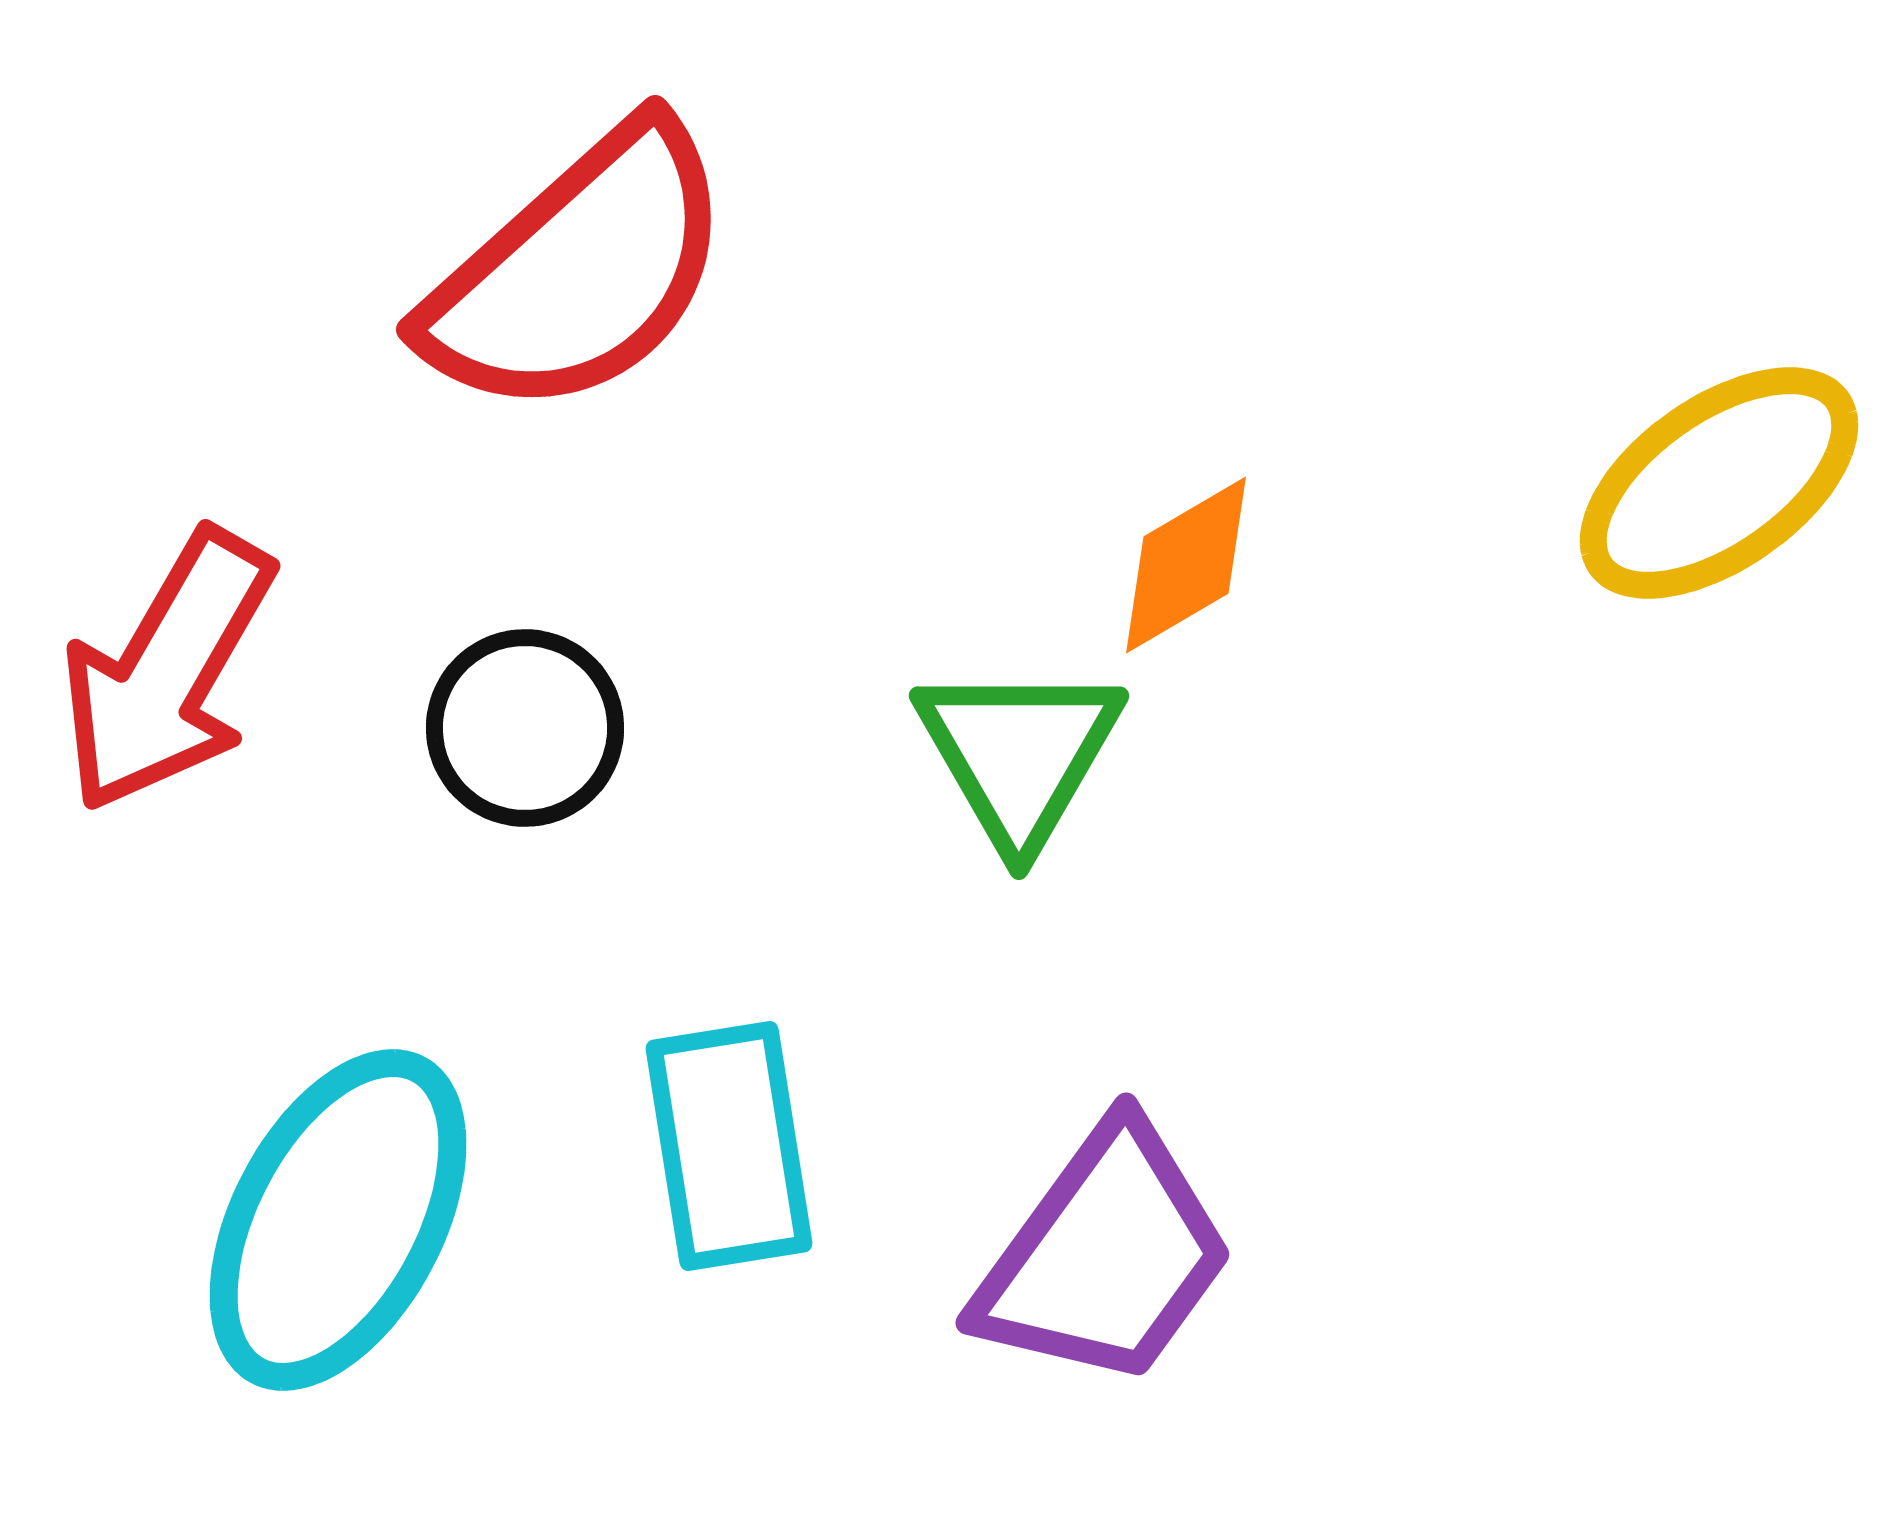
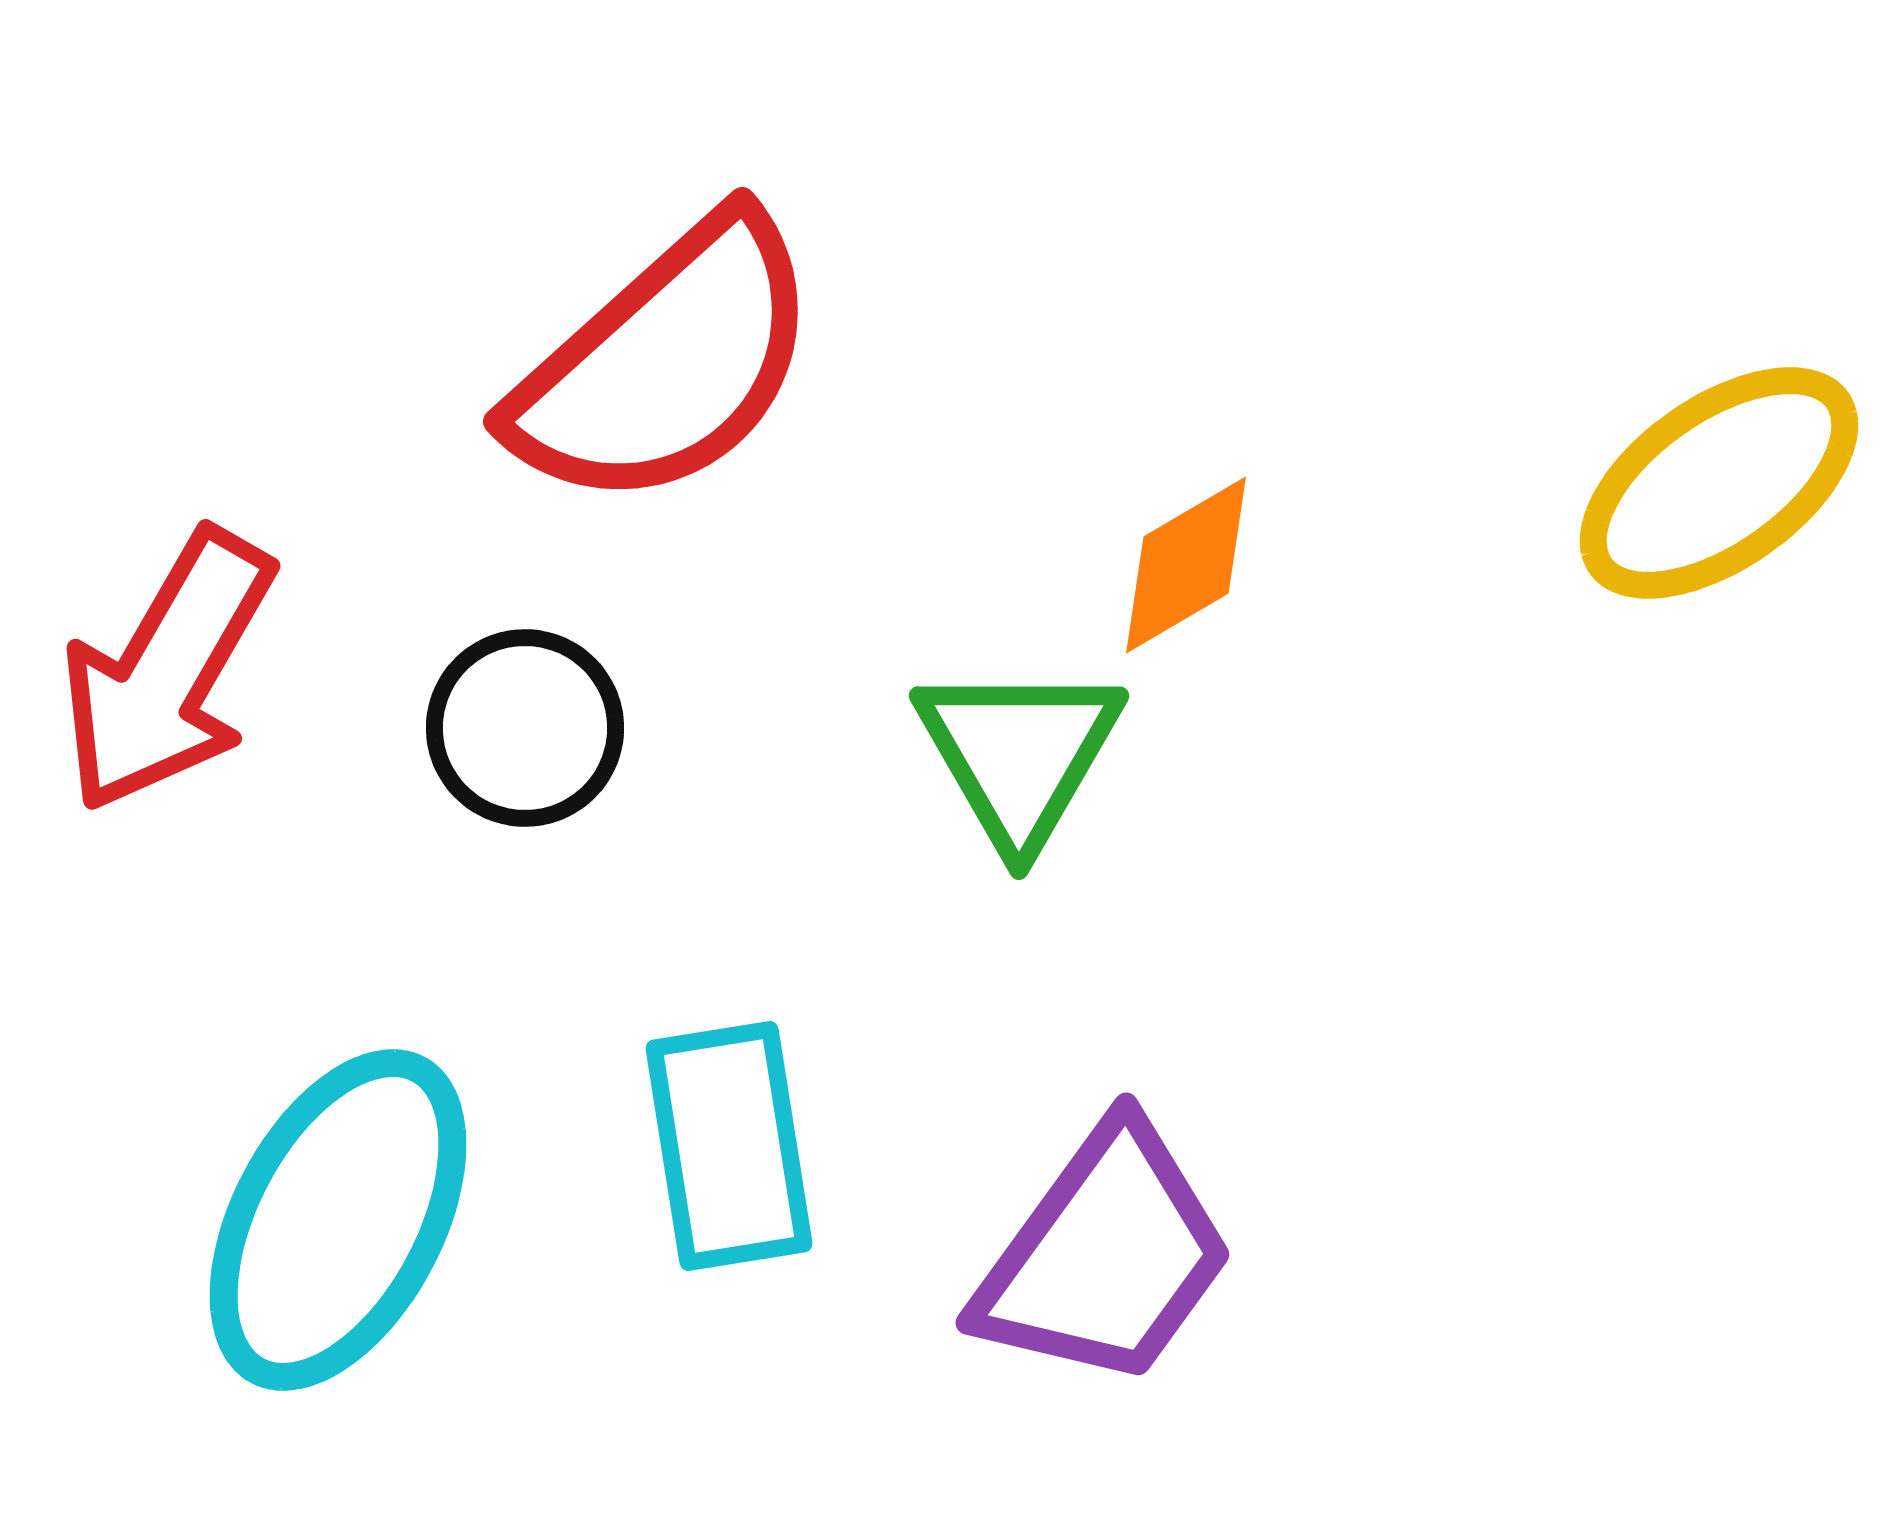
red semicircle: moved 87 px right, 92 px down
